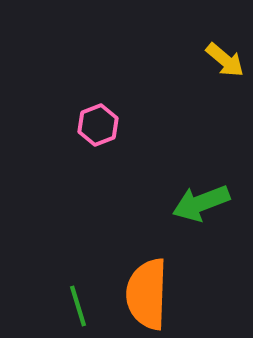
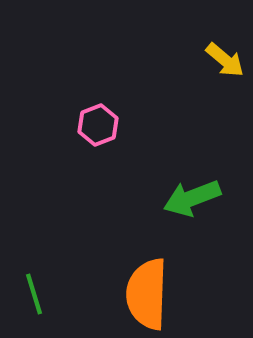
green arrow: moved 9 px left, 5 px up
green line: moved 44 px left, 12 px up
